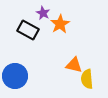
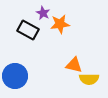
orange star: rotated 24 degrees clockwise
yellow semicircle: moved 2 px right; rotated 84 degrees counterclockwise
